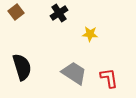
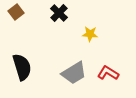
black cross: rotated 12 degrees counterclockwise
gray trapezoid: rotated 116 degrees clockwise
red L-shape: moved 1 px left, 5 px up; rotated 50 degrees counterclockwise
